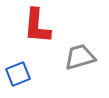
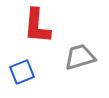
blue square: moved 4 px right, 2 px up
